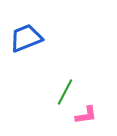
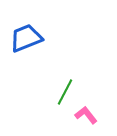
pink L-shape: rotated 120 degrees counterclockwise
